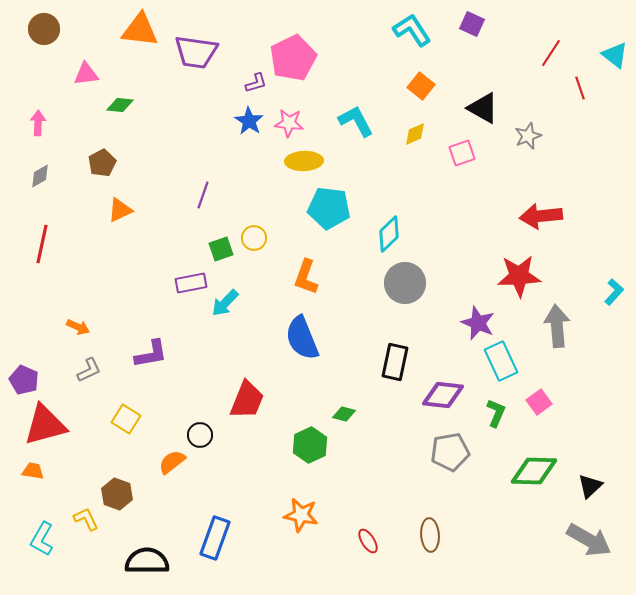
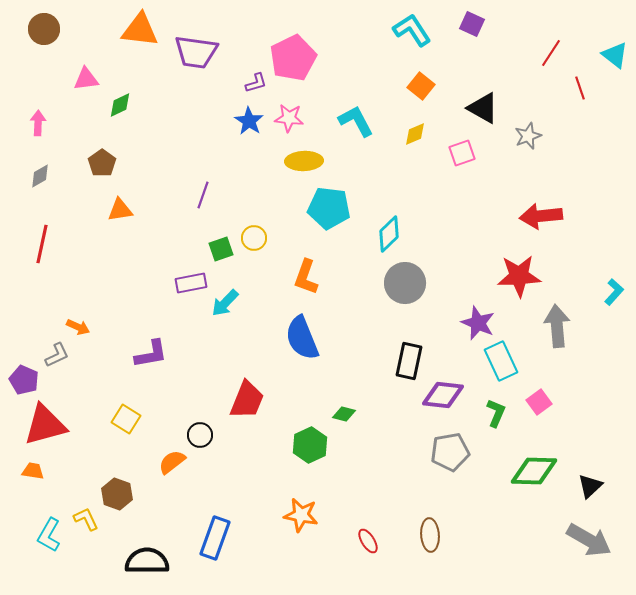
pink triangle at (86, 74): moved 5 px down
green diamond at (120, 105): rotated 32 degrees counterclockwise
pink star at (289, 123): moved 5 px up
brown pentagon at (102, 163): rotated 8 degrees counterclockwise
orange triangle at (120, 210): rotated 16 degrees clockwise
black rectangle at (395, 362): moved 14 px right, 1 px up
gray L-shape at (89, 370): moved 32 px left, 15 px up
cyan L-shape at (42, 539): moved 7 px right, 4 px up
